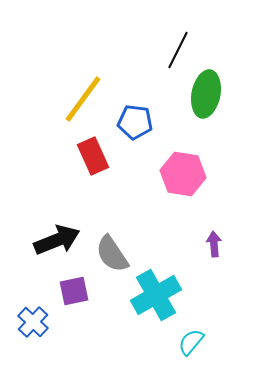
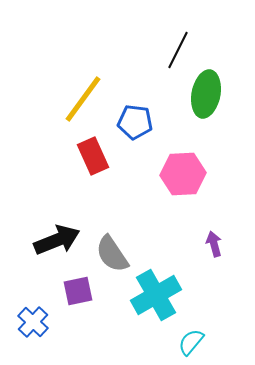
pink hexagon: rotated 12 degrees counterclockwise
purple arrow: rotated 10 degrees counterclockwise
purple square: moved 4 px right
